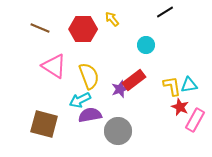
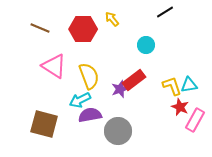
yellow L-shape: rotated 10 degrees counterclockwise
